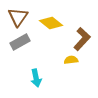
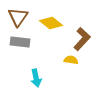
gray rectangle: rotated 36 degrees clockwise
yellow semicircle: rotated 16 degrees clockwise
